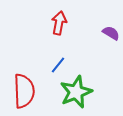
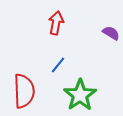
red arrow: moved 3 px left
green star: moved 4 px right, 3 px down; rotated 12 degrees counterclockwise
